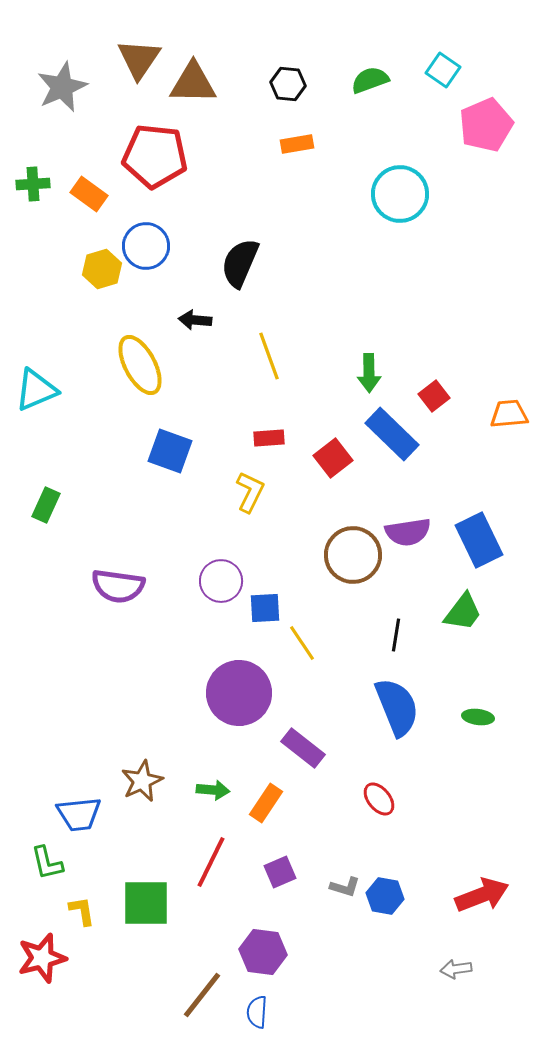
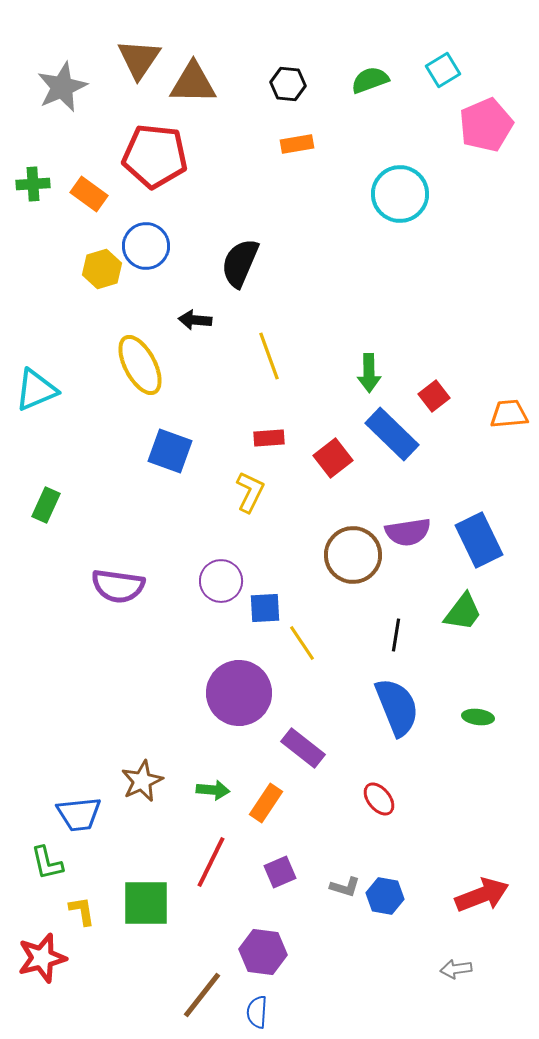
cyan square at (443, 70): rotated 24 degrees clockwise
